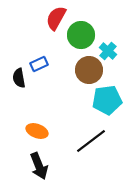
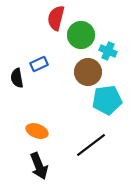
red semicircle: rotated 15 degrees counterclockwise
cyan cross: rotated 18 degrees counterclockwise
brown circle: moved 1 px left, 2 px down
black semicircle: moved 2 px left
black line: moved 4 px down
